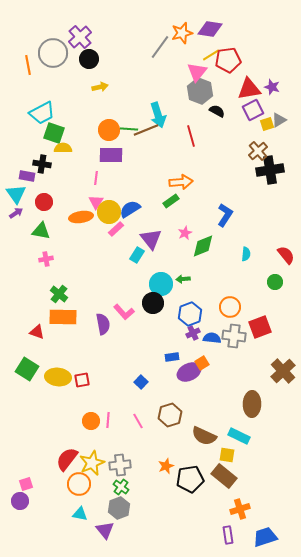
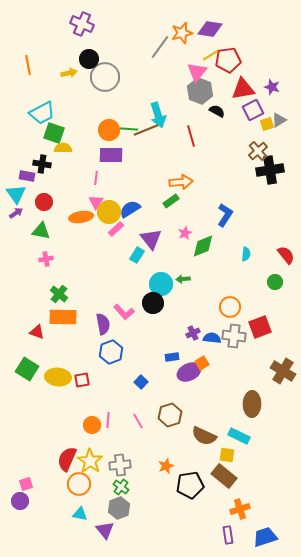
purple cross at (80, 37): moved 2 px right, 13 px up; rotated 25 degrees counterclockwise
gray circle at (53, 53): moved 52 px right, 24 px down
yellow arrow at (100, 87): moved 31 px left, 14 px up
red triangle at (249, 89): moved 6 px left
blue hexagon at (190, 314): moved 79 px left, 38 px down
brown cross at (283, 371): rotated 15 degrees counterclockwise
orange circle at (91, 421): moved 1 px right, 4 px down
red semicircle at (67, 459): rotated 15 degrees counterclockwise
yellow star at (92, 463): moved 2 px left, 2 px up; rotated 15 degrees counterclockwise
black pentagon at (190, 479): moved 6 px down
